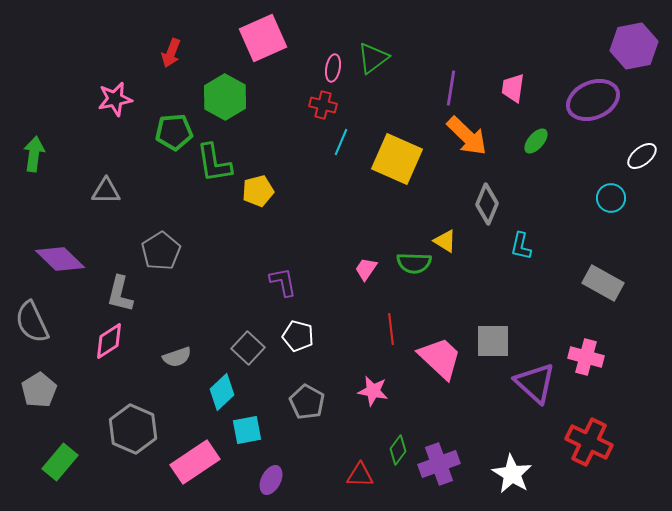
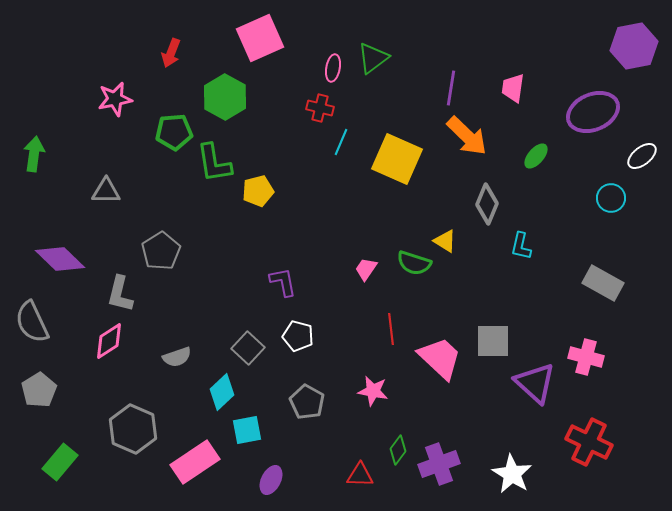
pink square at (263, 38): moved 3 px left
purple ellipse at (593, 100): moved 12 px down
red cross at (323, 105): moved 3 px left, 3 px down
green ellipse at (536, 141): moved 15 px down
green semicircle at (414, 263): rotated 16 degrees clockwise
